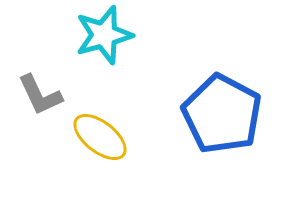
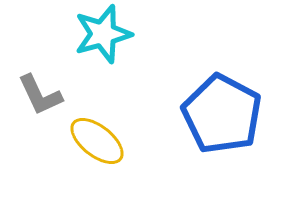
cyan star: moved 1 px left, 1 px up
yellow ellipse: moved 3 px left, 4 px down
